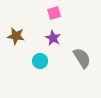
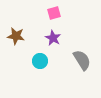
gray semicircle: moved 2 px down
